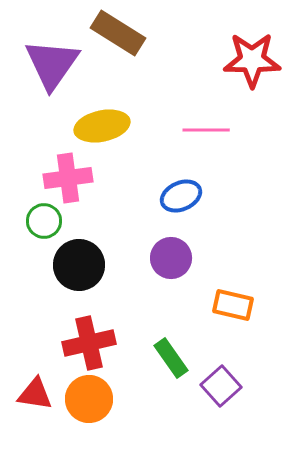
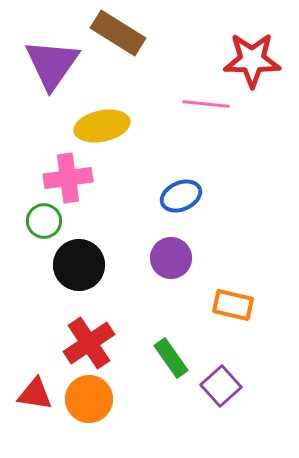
pink line: moved 26 px up; rotated 6 degrees clockwise
red cross: rotated 21 degrees counterclockwise
